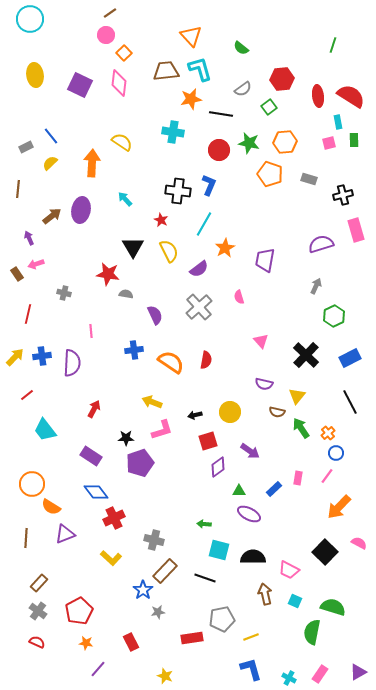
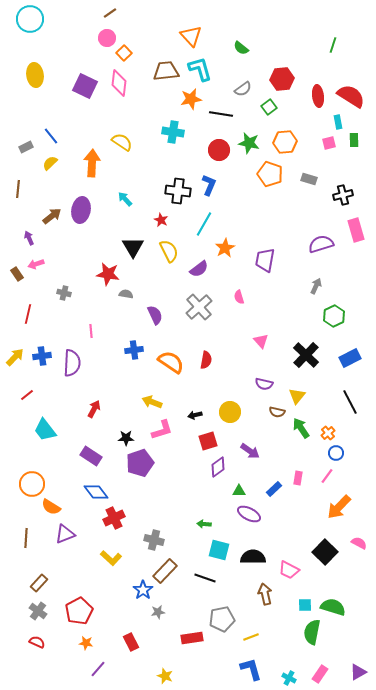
pink circle at (106, 35): moved 1 px right, 3 px down
purple square at (80, 85): moved 5 px right, 1 px down
cyan square at (295, 601): moved 10 px right, 4 px down; rotated 24 degrees counterclockwise
